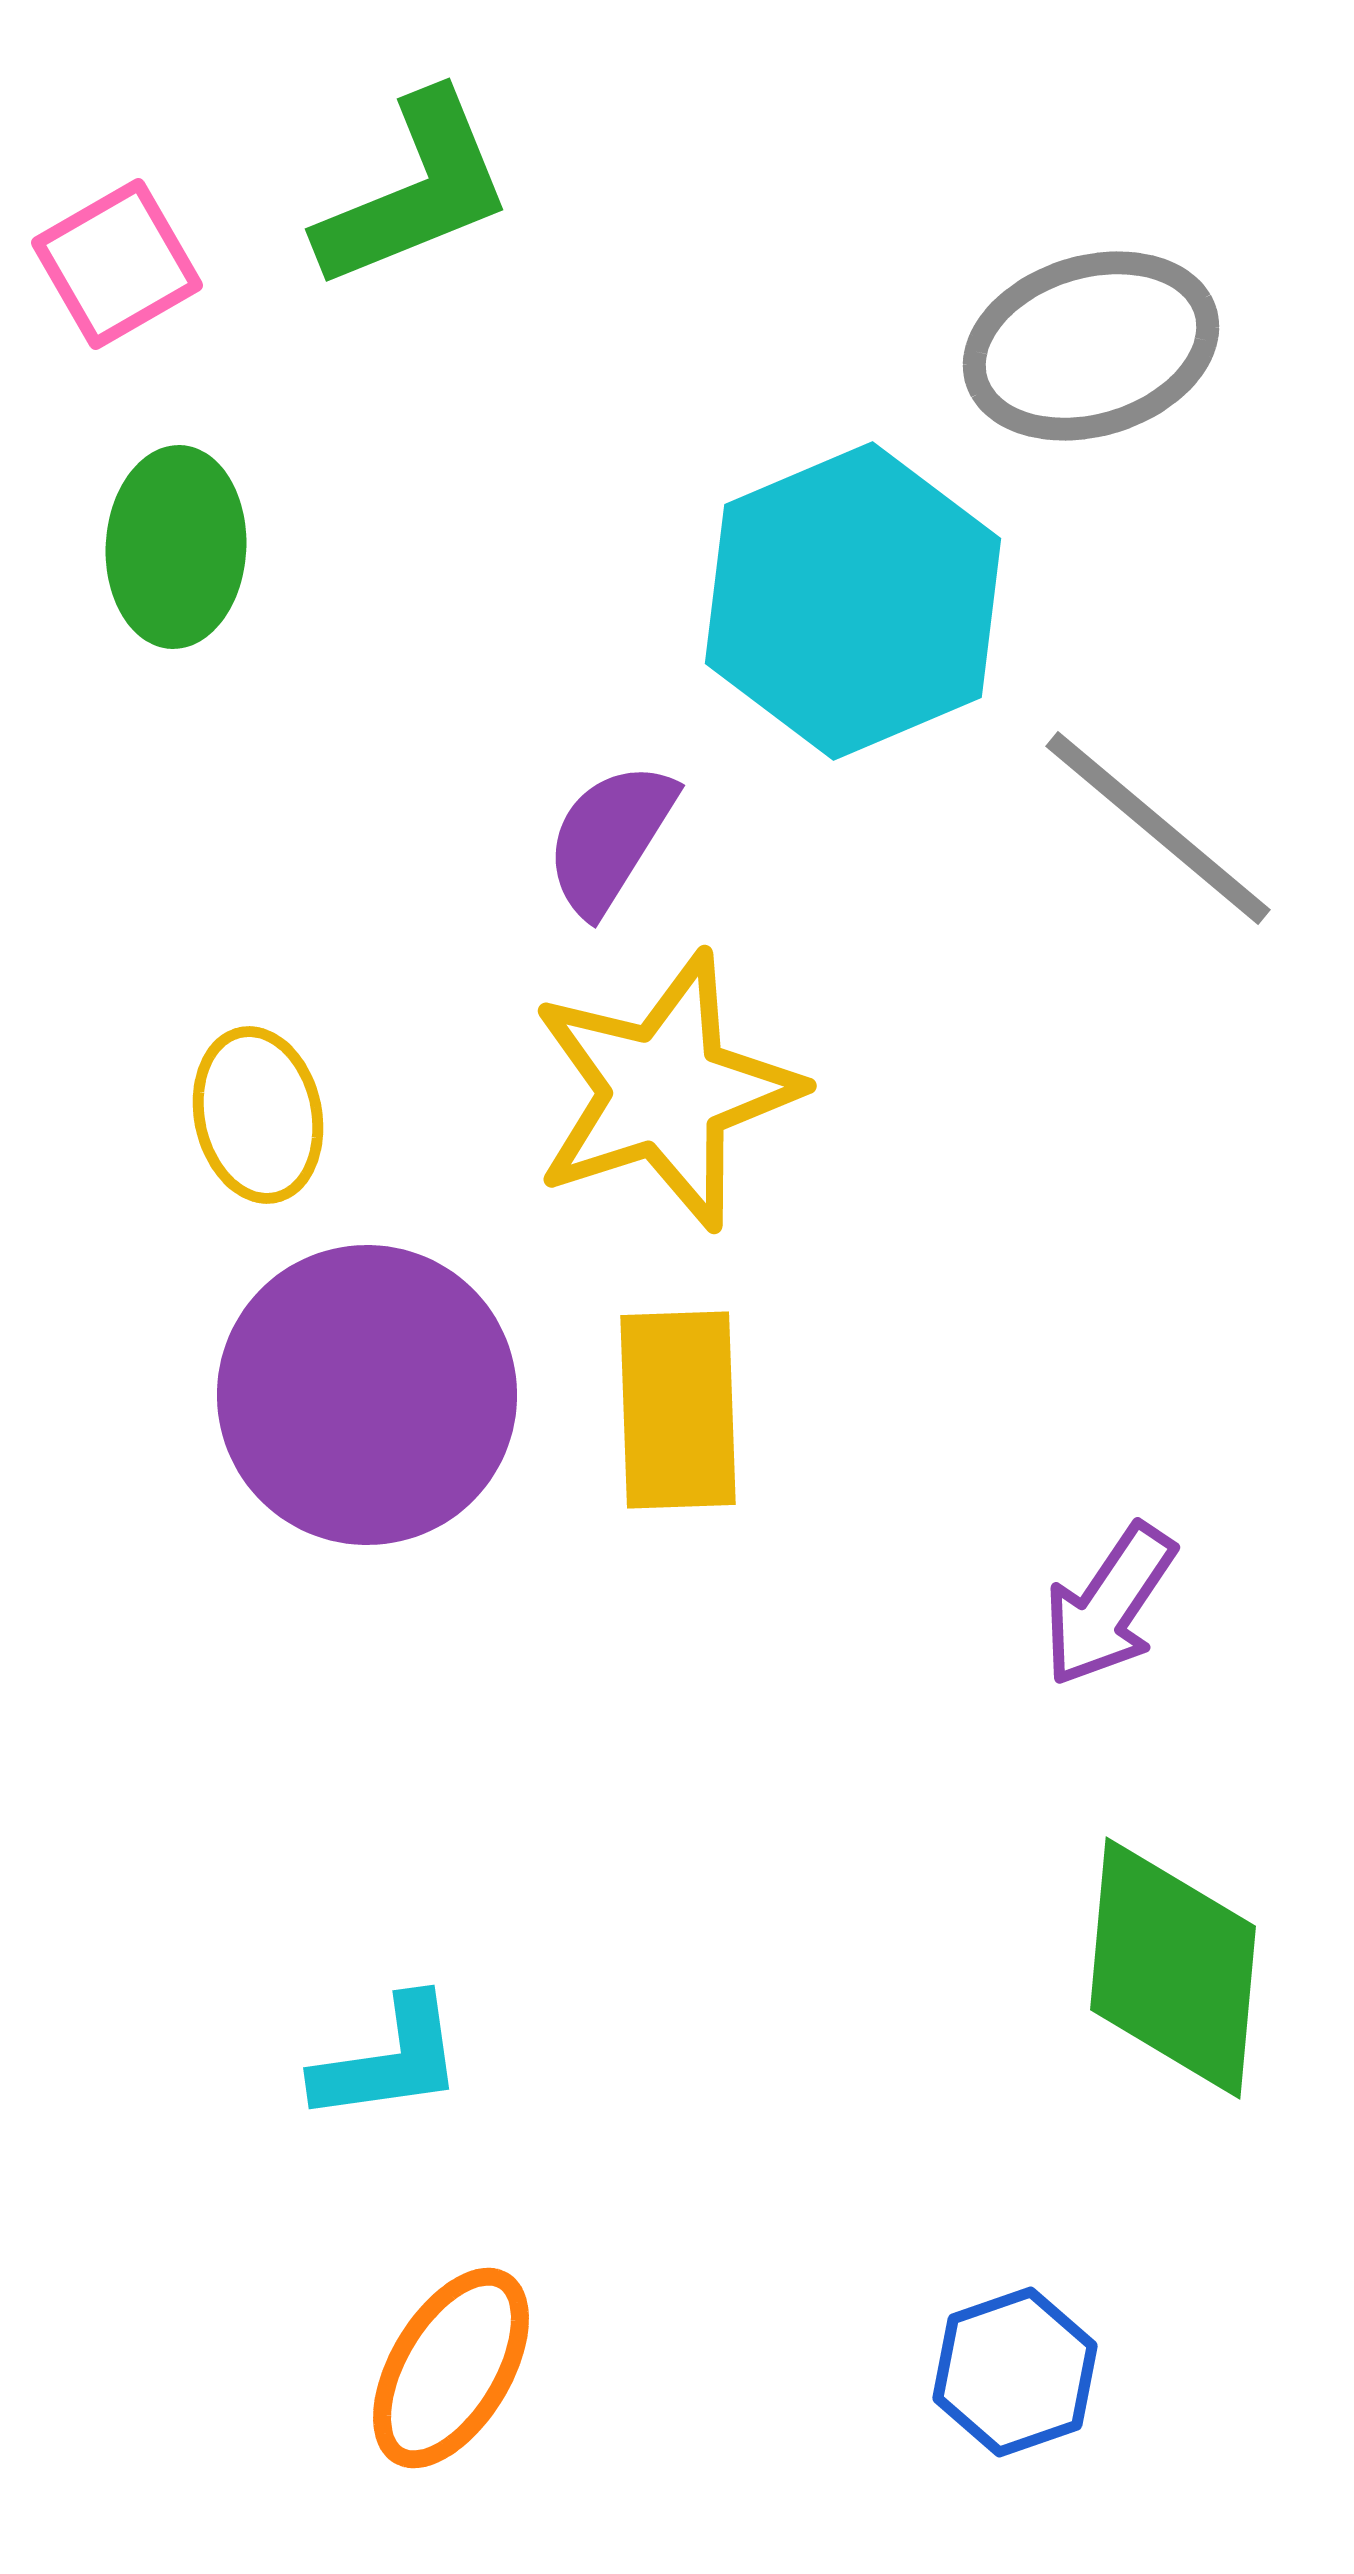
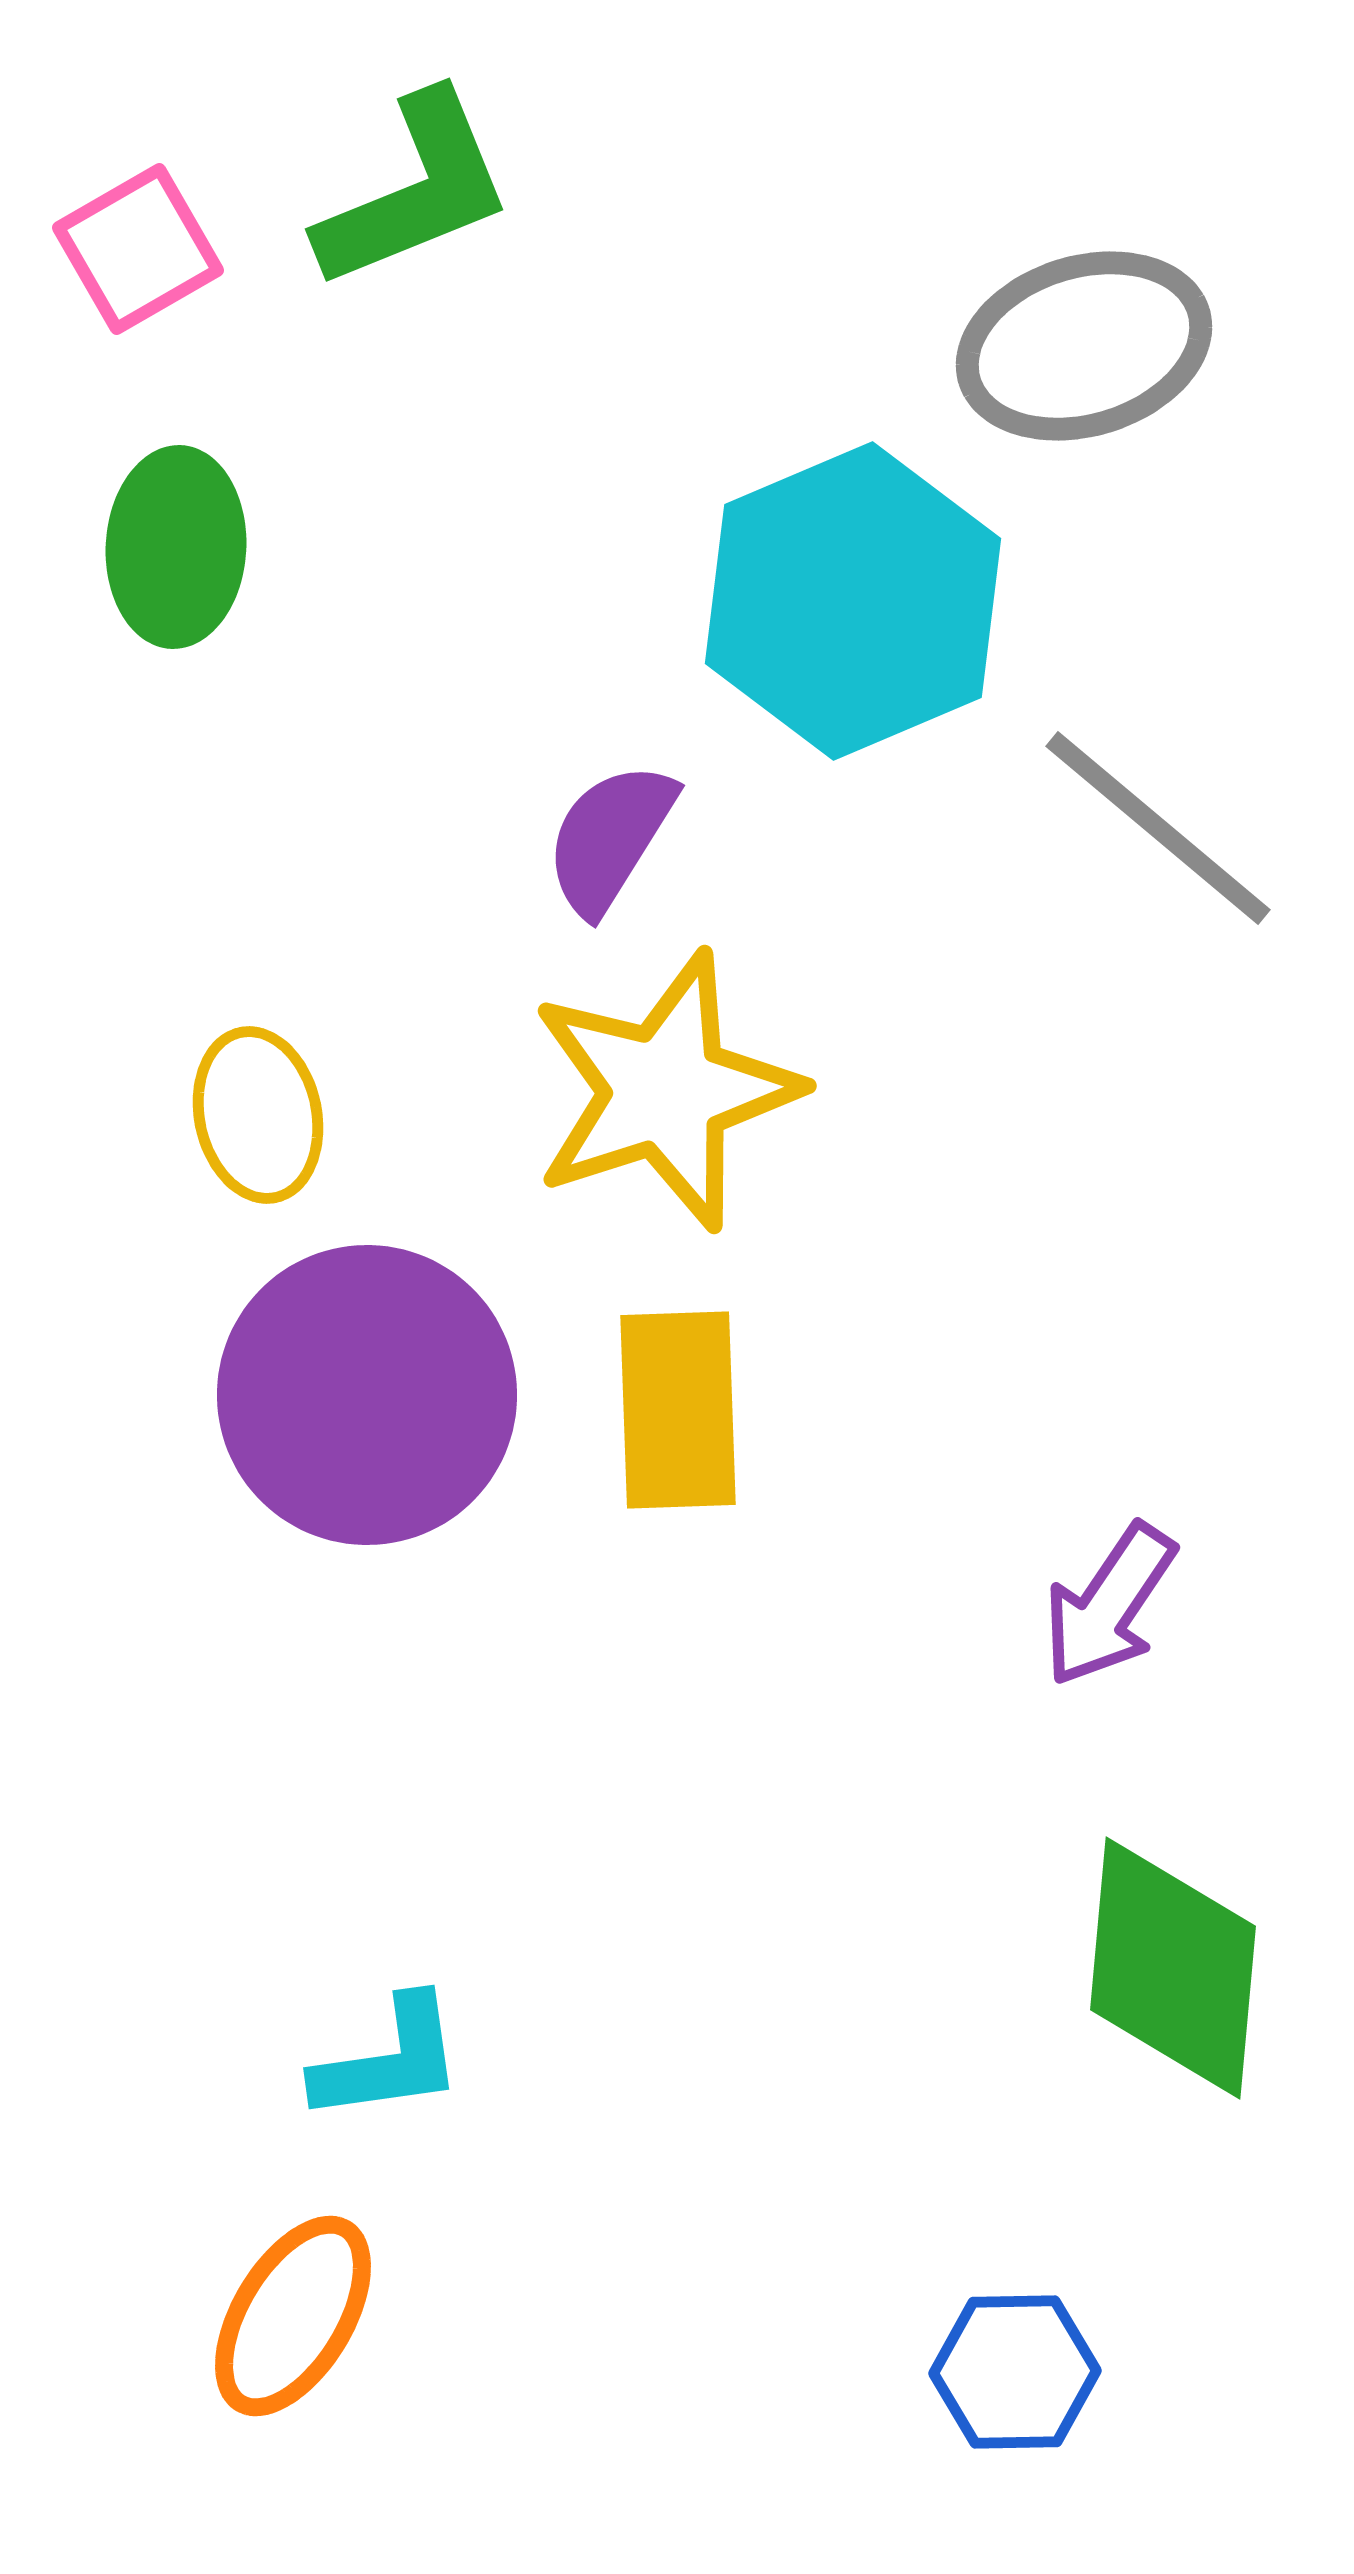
pink square: moved 21 px right, 15 px up
gray ellipse: moved 7 px left
orange ellipse: moved 158 px left, 52 px up
blue hexagon: rotated 18 degrees clockwise
